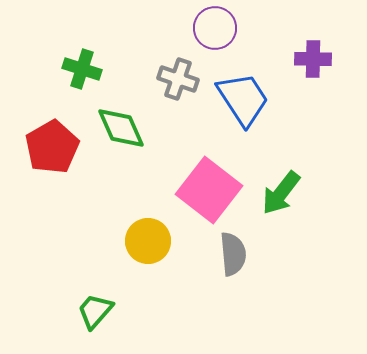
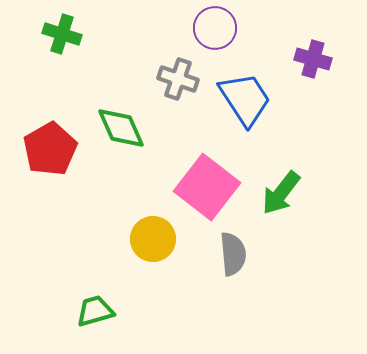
purple cross: rotated 15 degrees clockwise
green cross: moved 20 px left, 35 px up
blue trapezoid: moved 2 px right
red pentagon: moved 2 px left, 2 px down
pink square: moved 2 px left, 3 px up
yellow circle: moved 5 px right, 2 px up
green trapezoid: rotated 33 degrees clockwise
